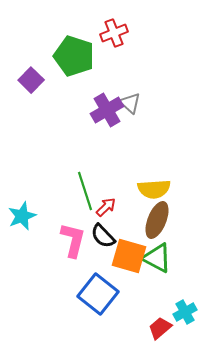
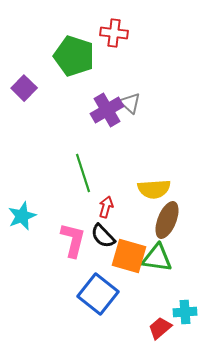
red cross: rotated 28 degrees clockwise
purple square: moved 7 px left, 8 px down
green line: moved 2 px left, 18 px up
red arrow: rotated 30 degrees counterclockwise
brown ellipse: moved 10 px right
green triangle: rotated 20 degrees counterclockwise
cyan cross: rotated 25 degrees clockwise
